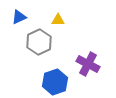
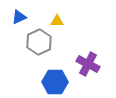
yellow triangle: moved 1 px left, 1 px down
blue hexagon: rotated 20 degrees clockwise
